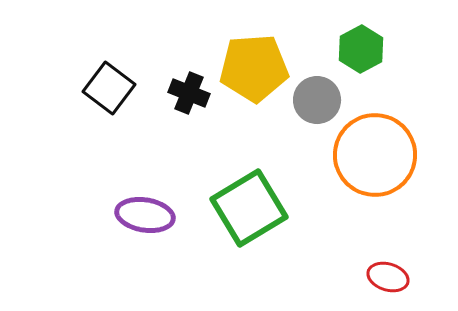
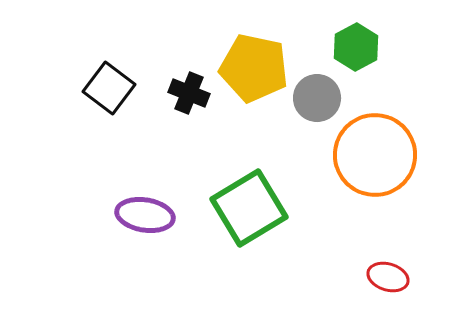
green hexagon: moved 5 px left, 2 px up
yellow pentagon: rotated 16 degrees clockwise
gray circle: moved 2 px up
